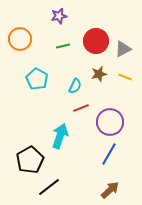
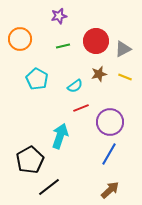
cyan semicircle: rotated 28 degrees clockwise
